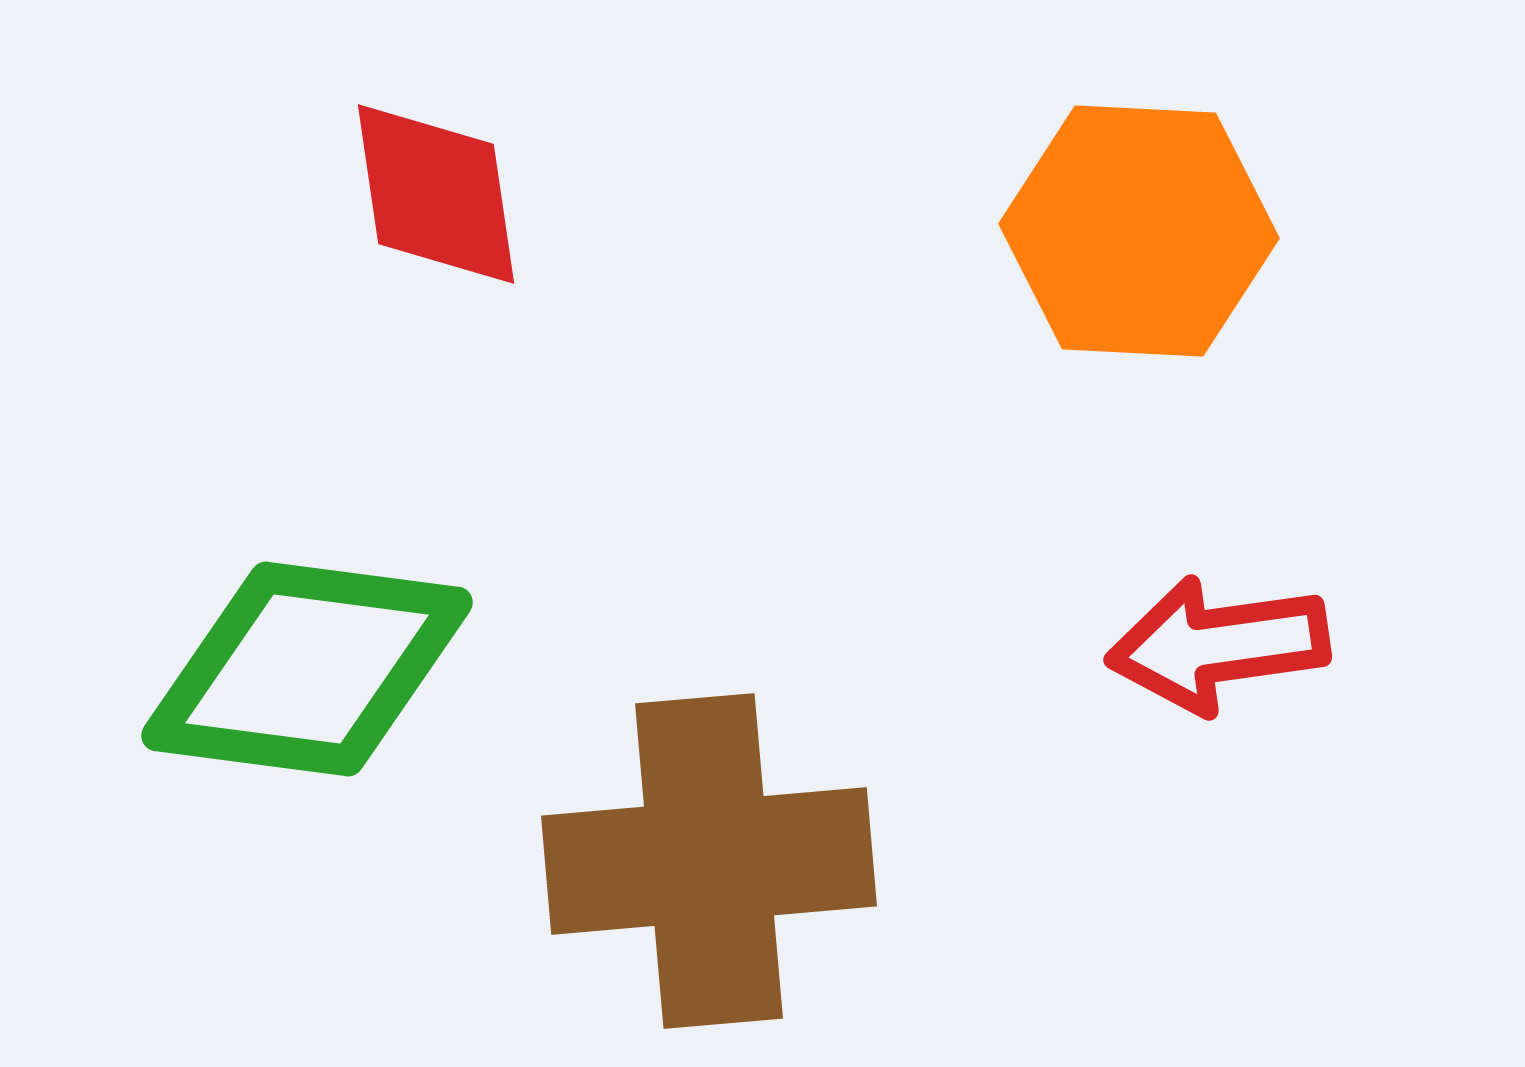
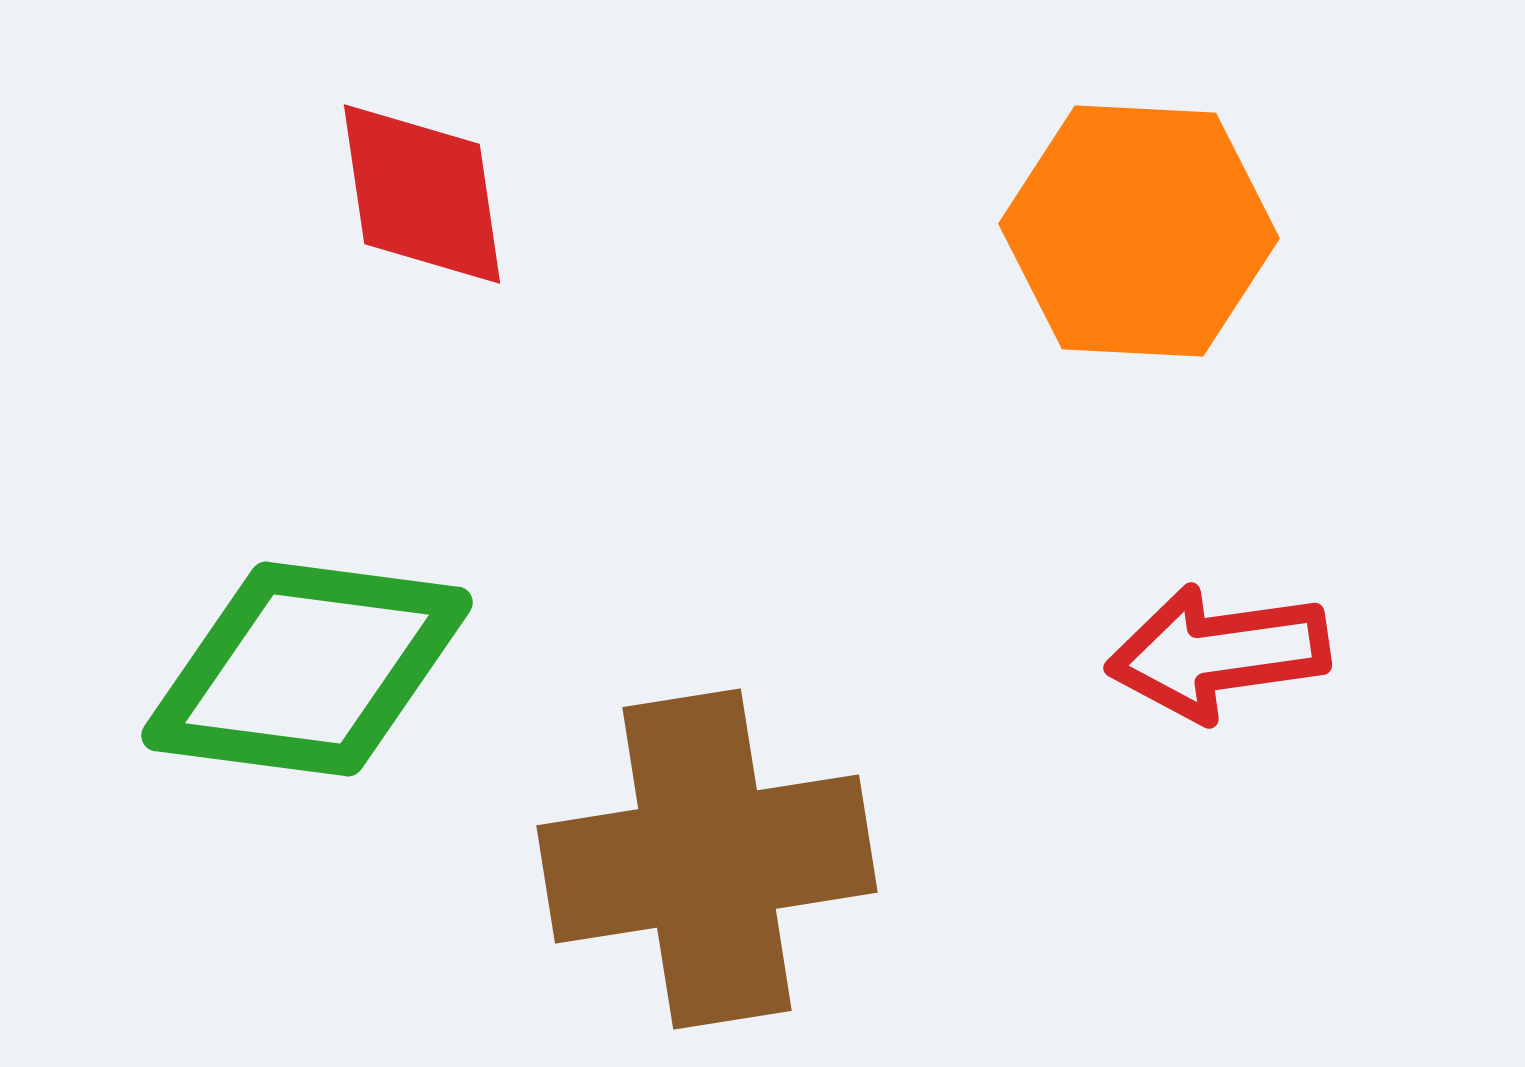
red diamond: moved 14 px left
red arrow: moved 8 px down
brown cross: moved 2 px left, 2 px up; rotated 4 degrees counterclockwise
